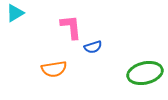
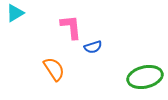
orange semicircle: rotated 115 degrees counterclockwise
green ellipse: moved 4 px down
